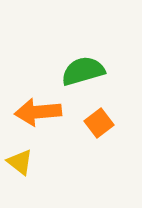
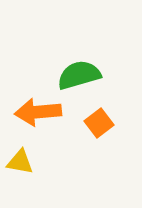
green semicircle: moved 4 px left, 4 px down
yellow triangle: rotated 28 degrees counterclockwise
